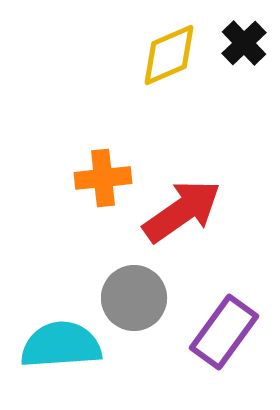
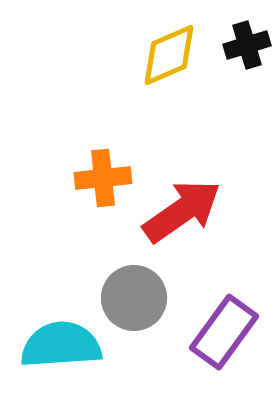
black cross: moved 3 px right, 2 px down; rotated 27 degrees clockwise
